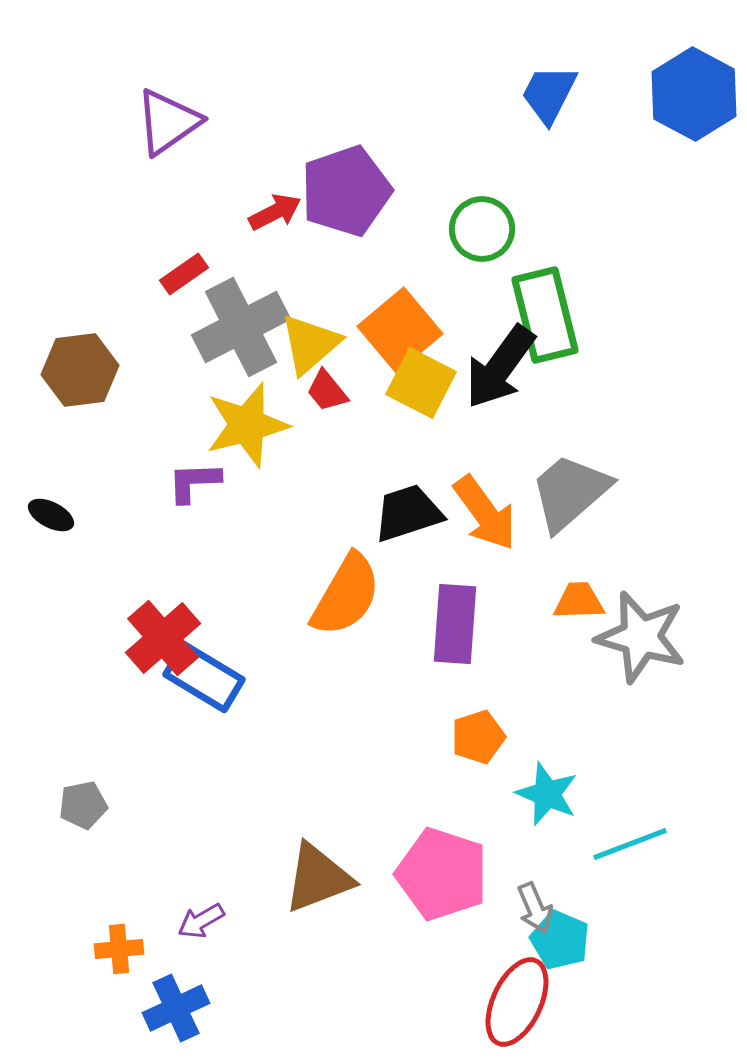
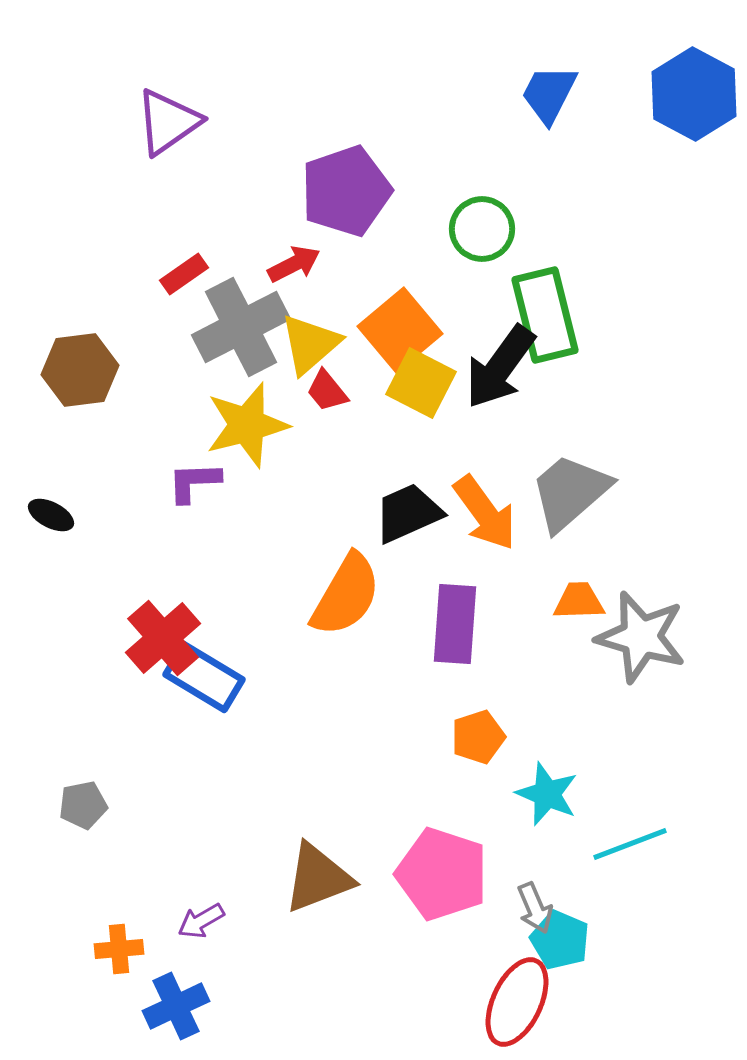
red arrow: moved 19 px right, 52 px down
black trapezoid: rotated 6 degrees counterclockwise
blue cross: moved 2 px up
